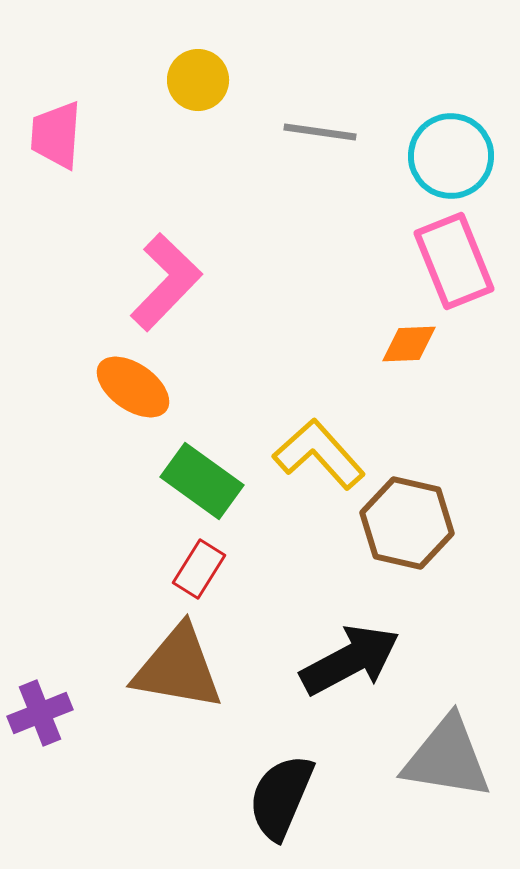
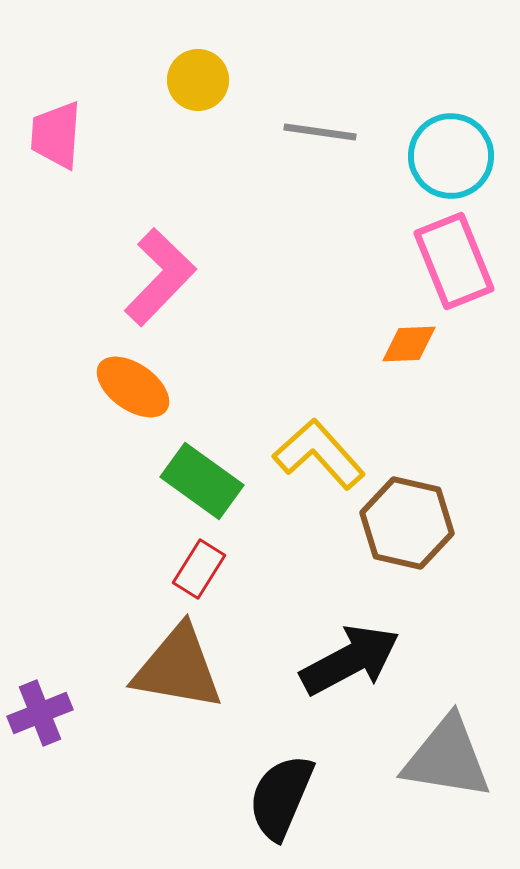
pink L-shape: moved 6 px left, 5 px up
